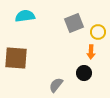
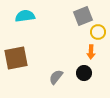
gray square: moved 9 px right, 7 px up
brown square: rotated 15 degrees counterclockwise
gray semicircle: moved 8 px up
